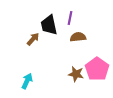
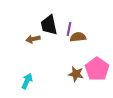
purple line: moved 1 px left, 11 px down
brown arrow: rotated 144 degrees counterclockwise
